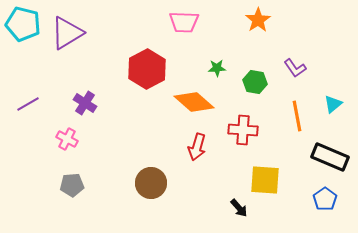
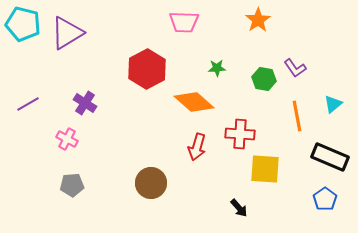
green hexagon: moved 9 px right, 3 px up
red cross: moved 3 px left, 4 px down
yellow square: moved 11 px up
